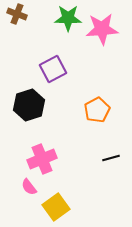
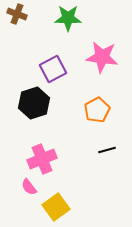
pink star: moved 28 px down; rotated 12 degrees clockwise
black hexagon: moved 5 px right, 2 px up
black line: moved 4 px left, 8 px up
